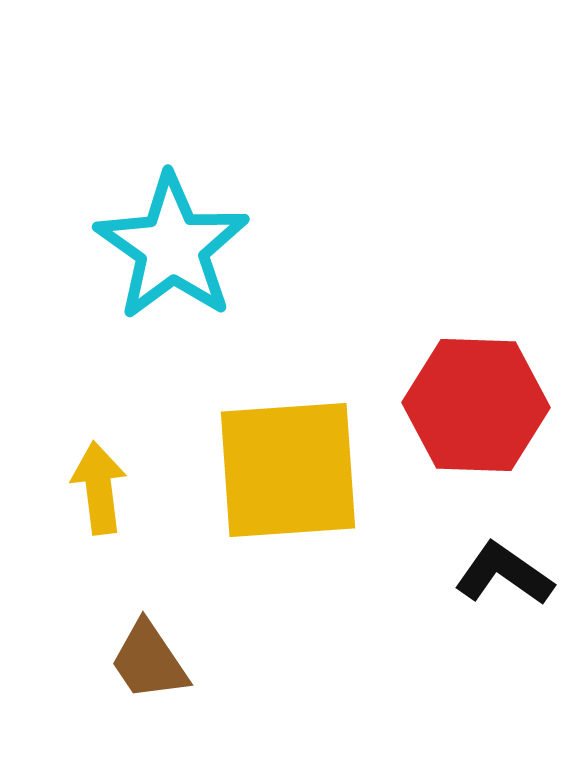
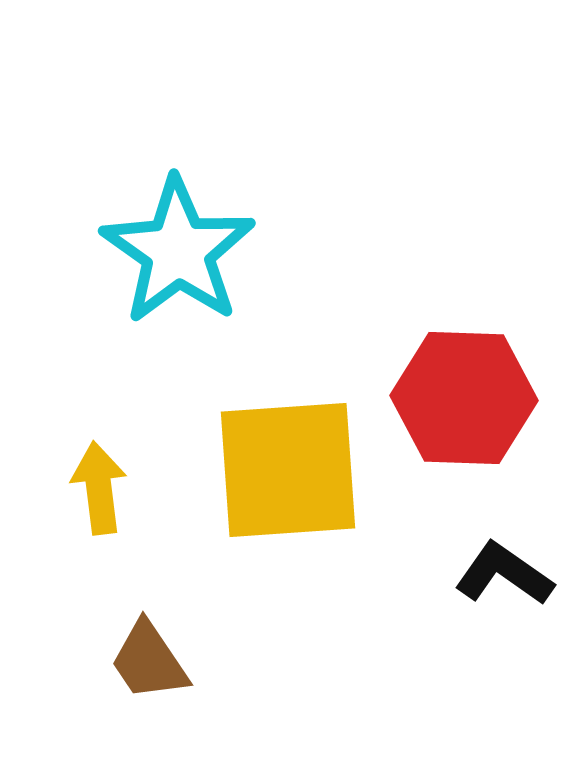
cyan star: moved 6 px right, 4 px down
red hexagon: moved 12 px left, 7 px up
